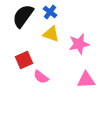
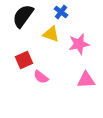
blue cross: moved 11 px right
